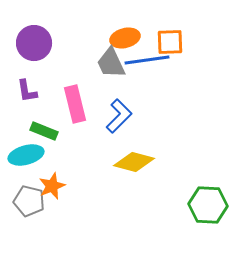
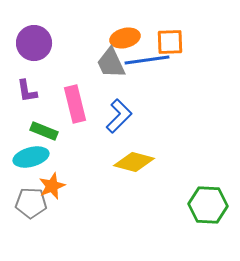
cyan ellipse: moved 5 px right, 2 px down
gray pentagon: moved 2 px right, 2 px down; rotated 12 degrees counterclockwise
